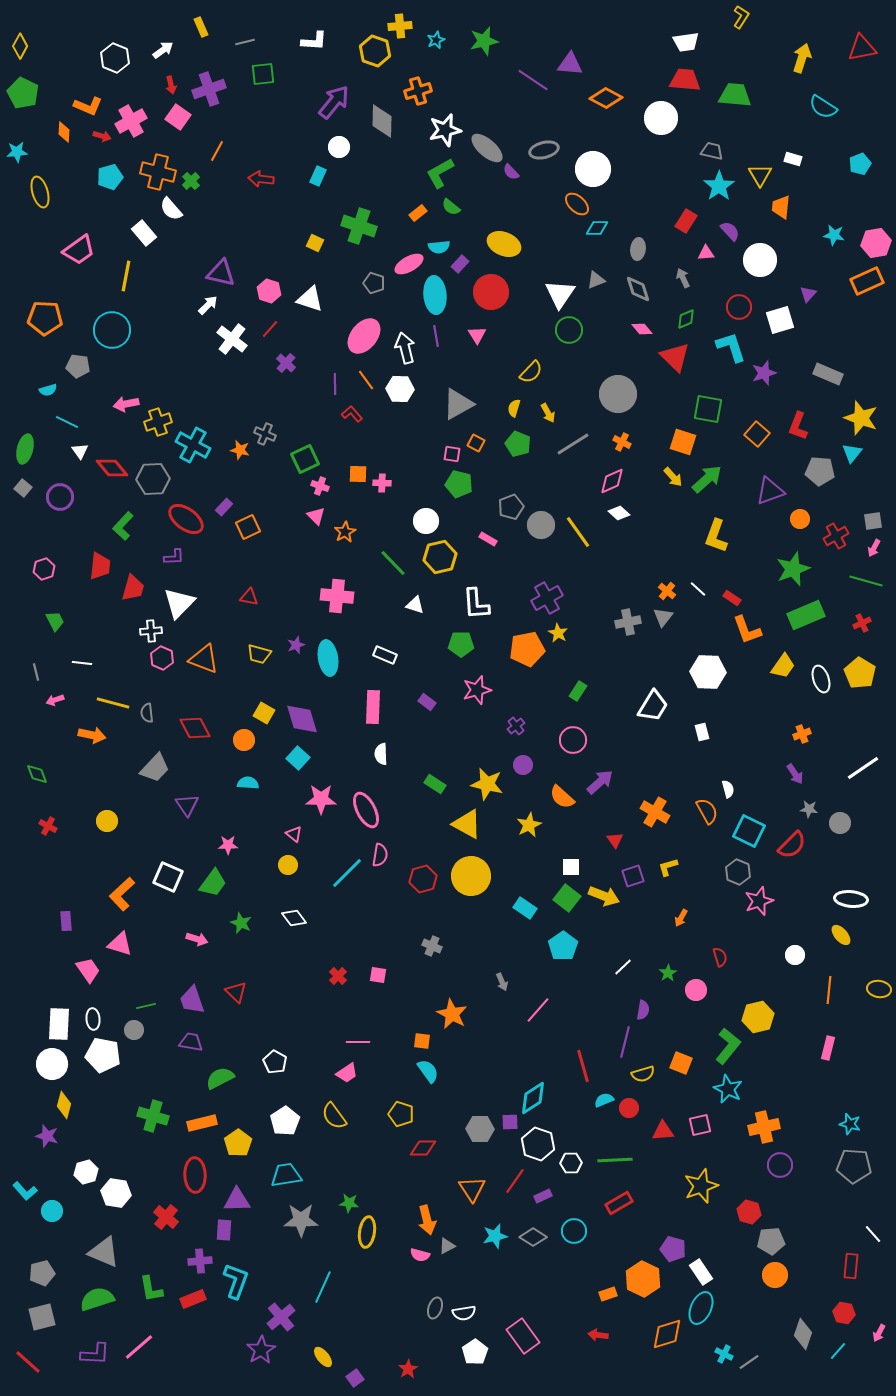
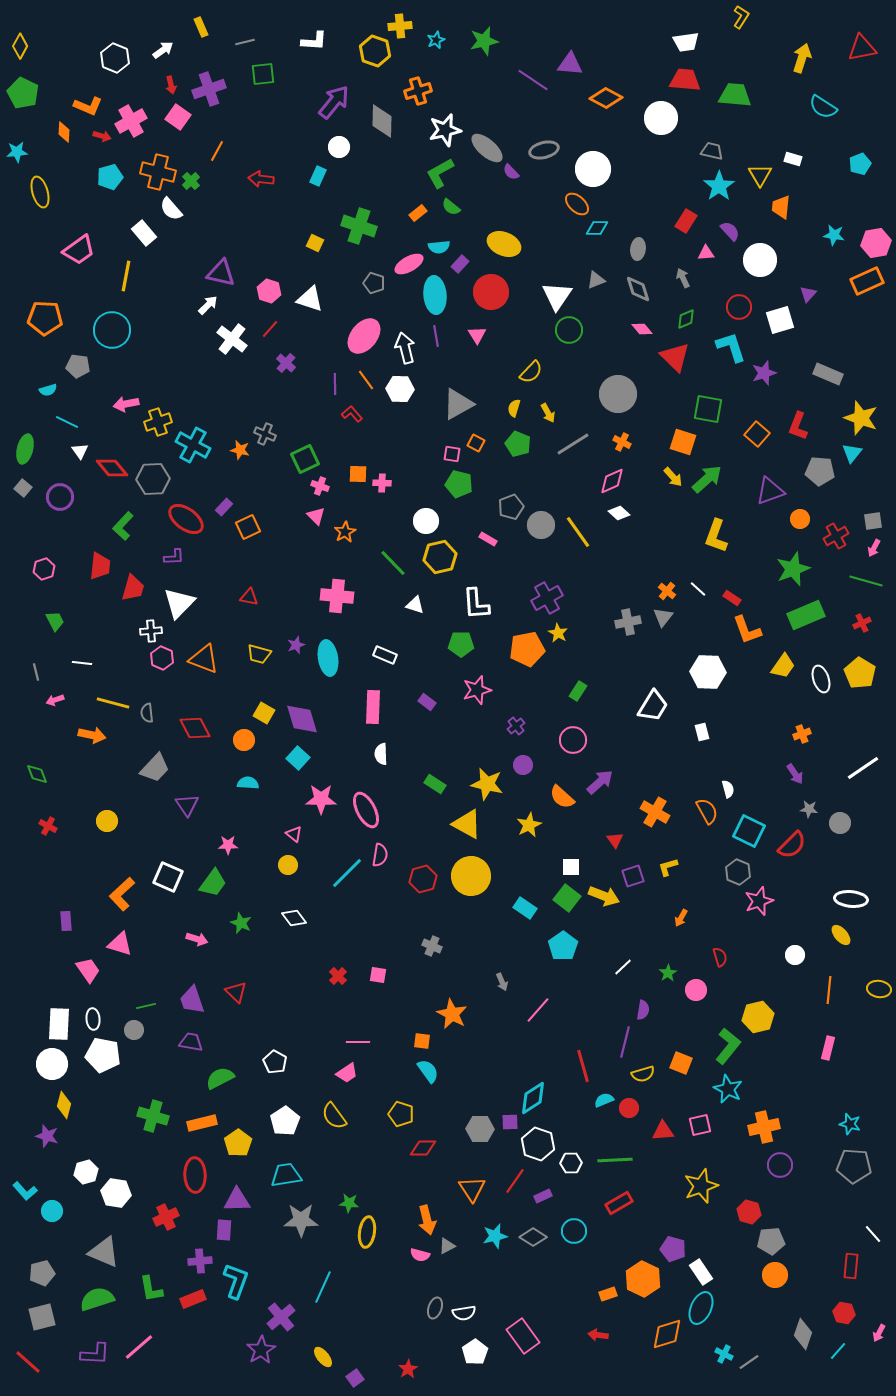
white triangle at (560, 294): moved 3 px left, 2 px down
red cross at (166, 1217): rotated 25 degrees clockwise
